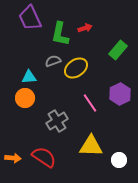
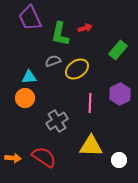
yellow ellipse: moved 1 px right, 1 px down
pink line: rotated 36 degrees clockwise
